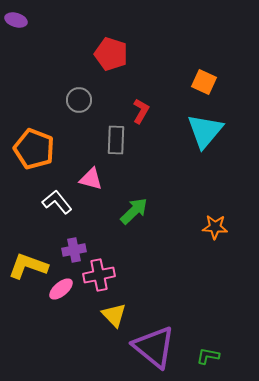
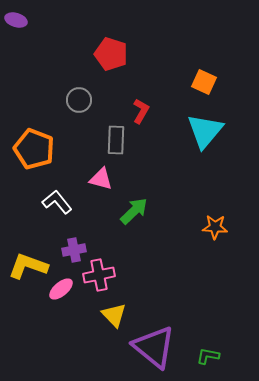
pink triangle: moved 10 px right
